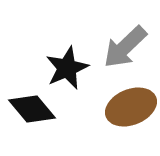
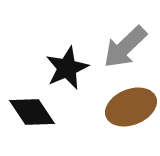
black diamond: moved 3 px down; rotated 6 degrees clockwise
